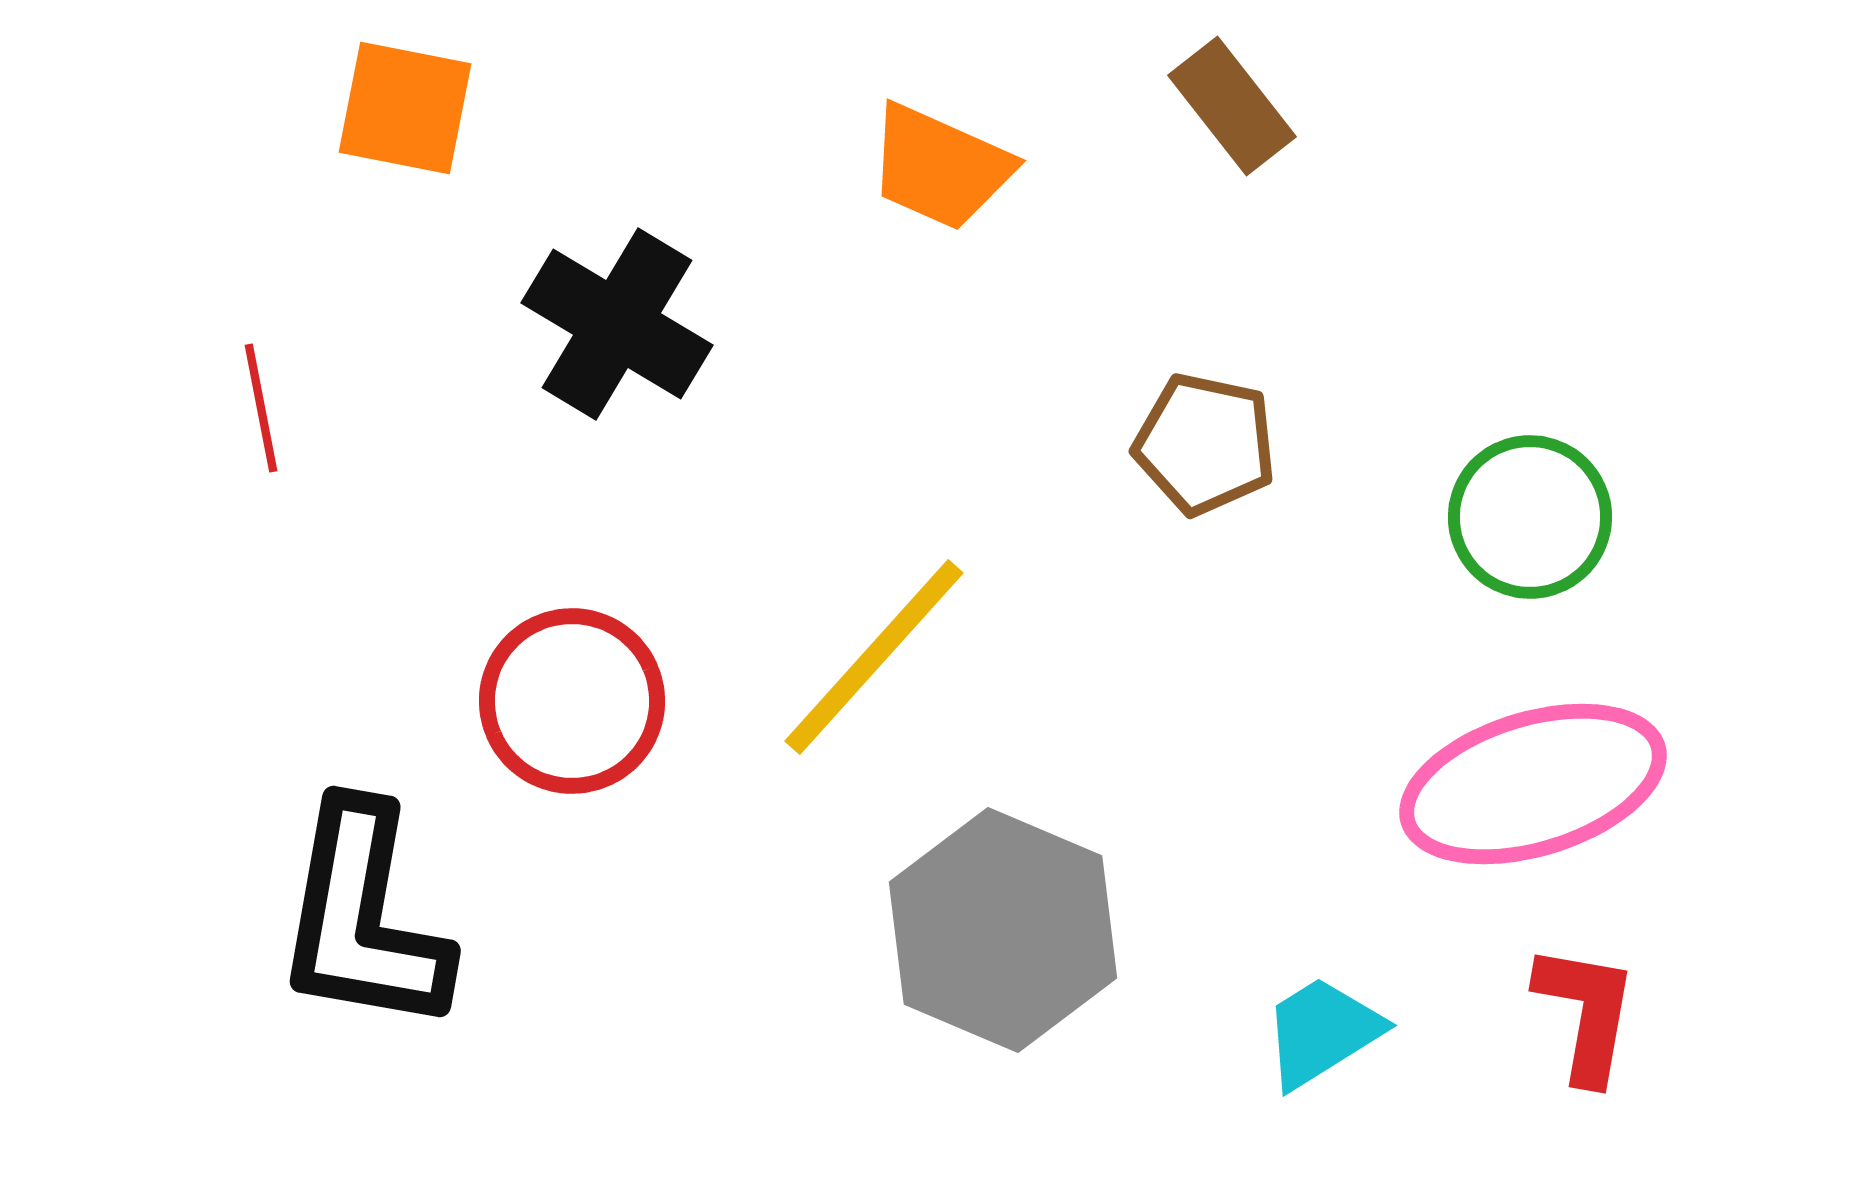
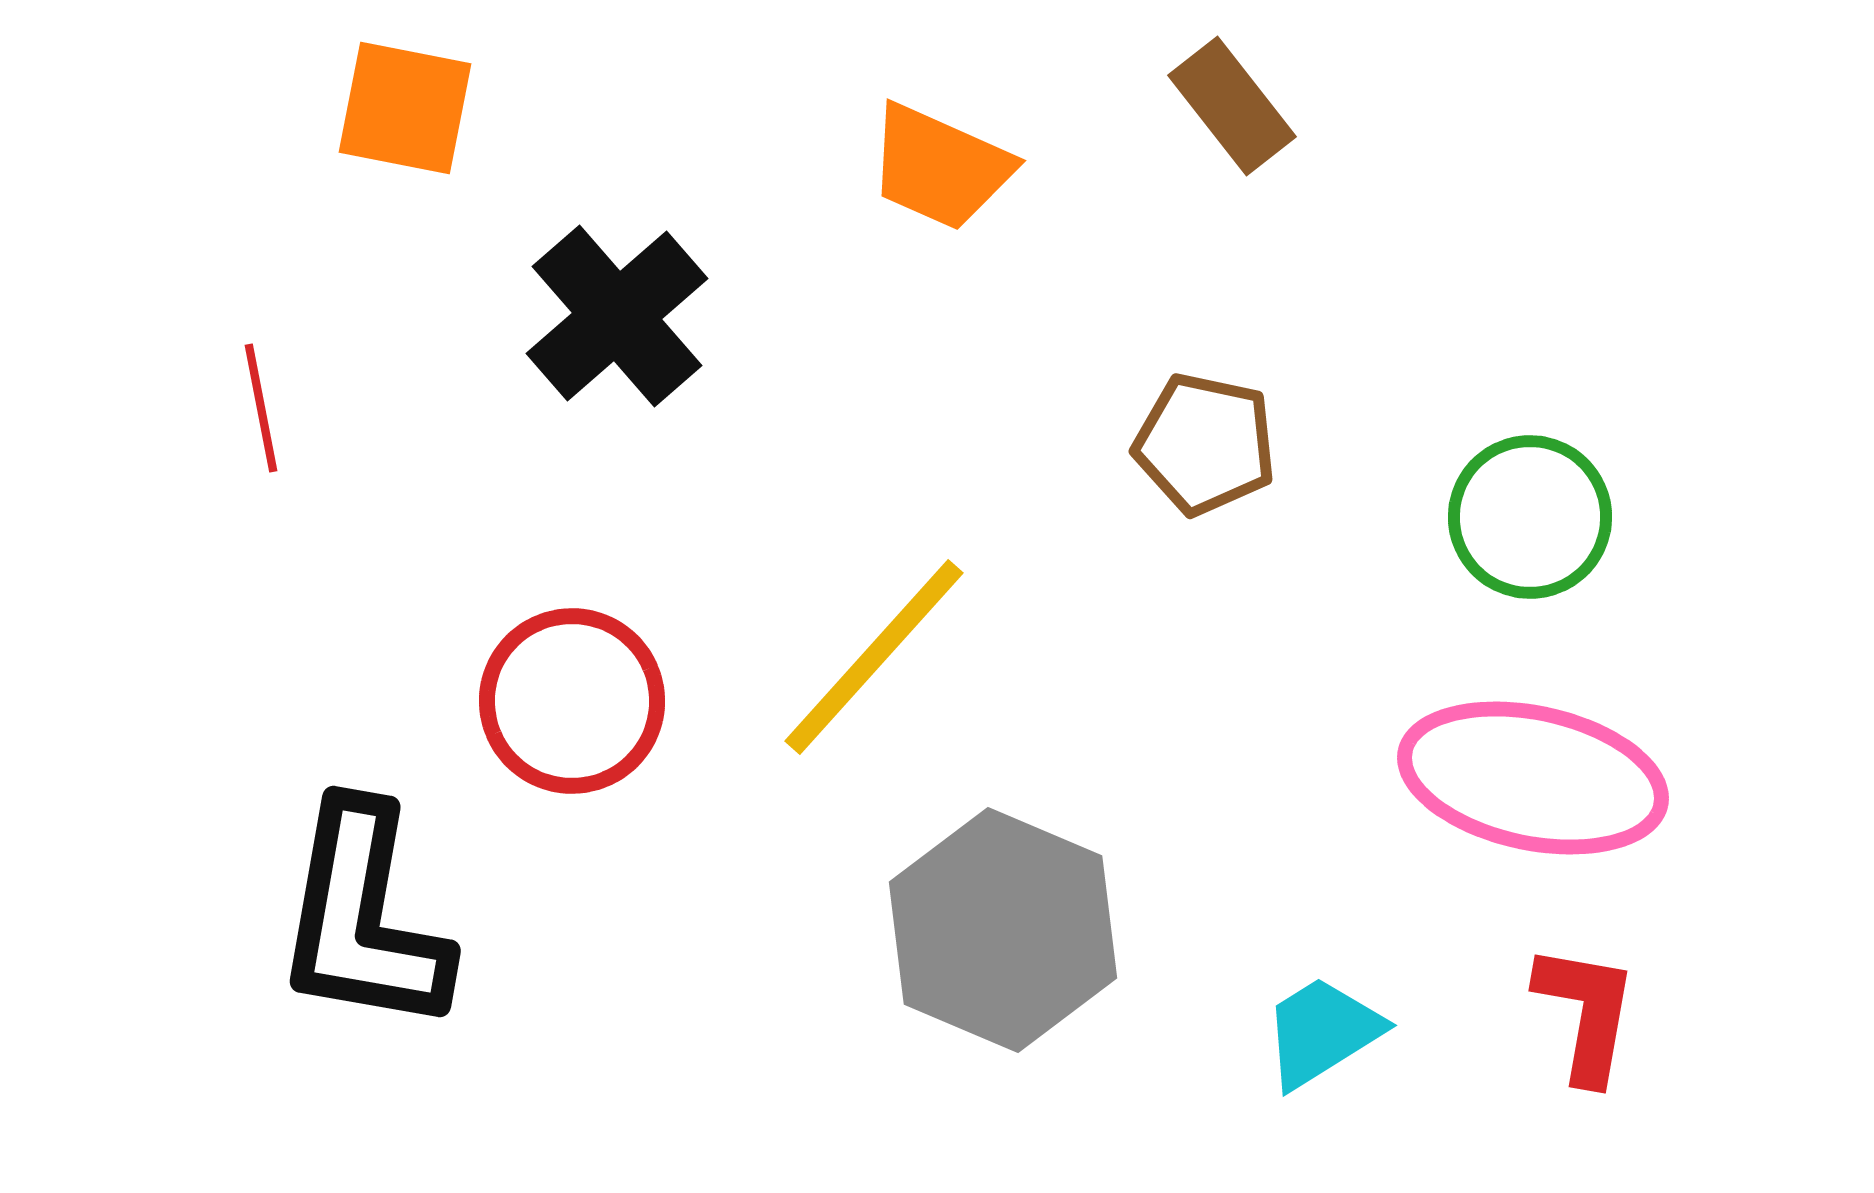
black cross: moved 8 px up; rotated 18 degrees clockwise
pink ellipse: moved 6 px up; rotated 29 degrees clockwise
